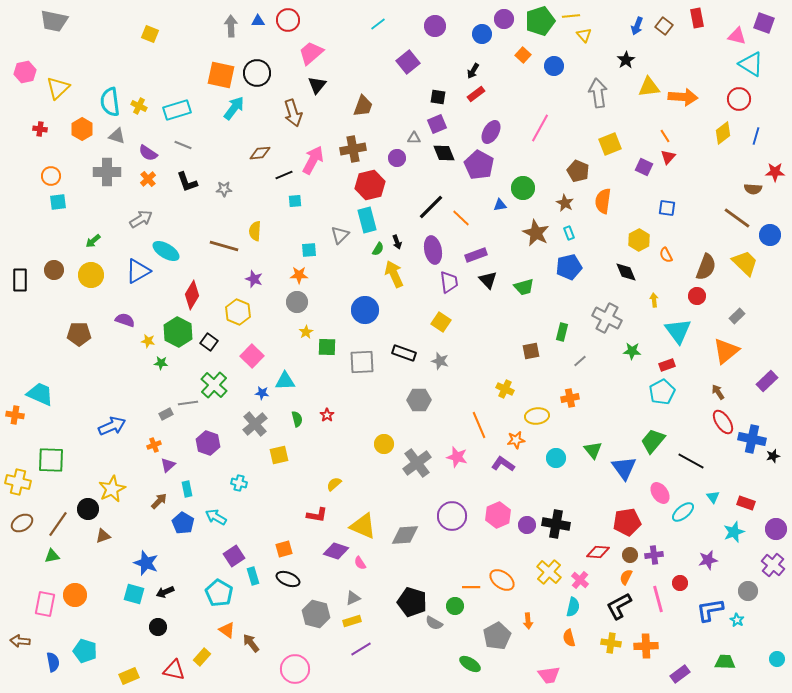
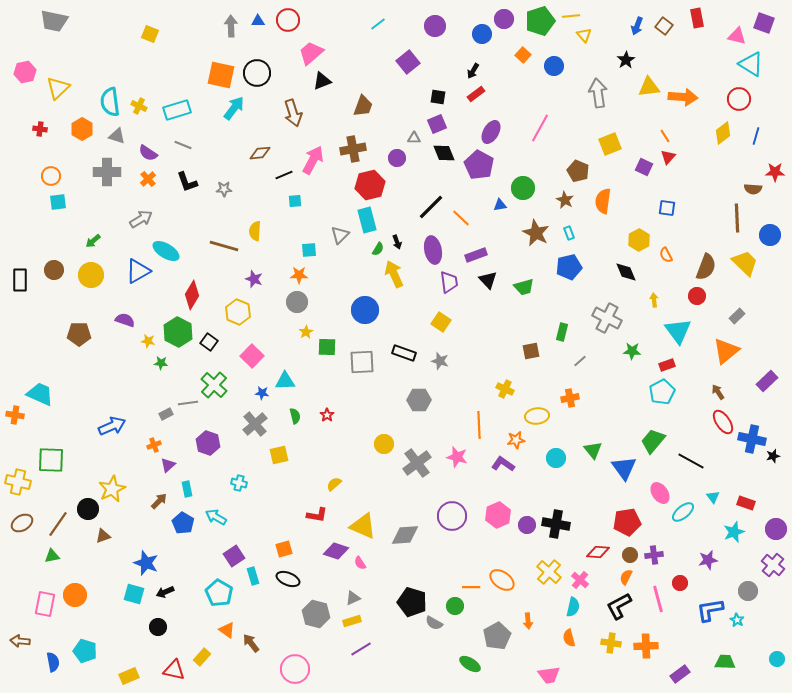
black triangle at (317, 85): moved 5 px right, 4 px up; rotated 30 degrees clockwise
brown star at (565, 203): moved 3 px up
brown line at (737, 218): rotated 52 degrees clockwise
green semicircle at (297, 419): moved 2 px left, 3 px up
orange line at (479, 425): rotated 20 degrees clockwise
